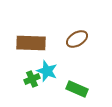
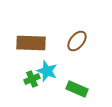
brown ellipse: moved 2 px down; rotated 20 degrees counterclockwise
